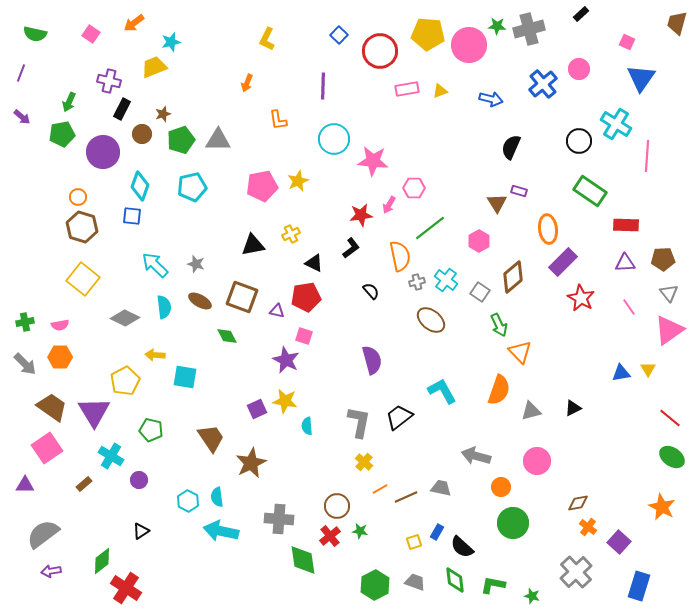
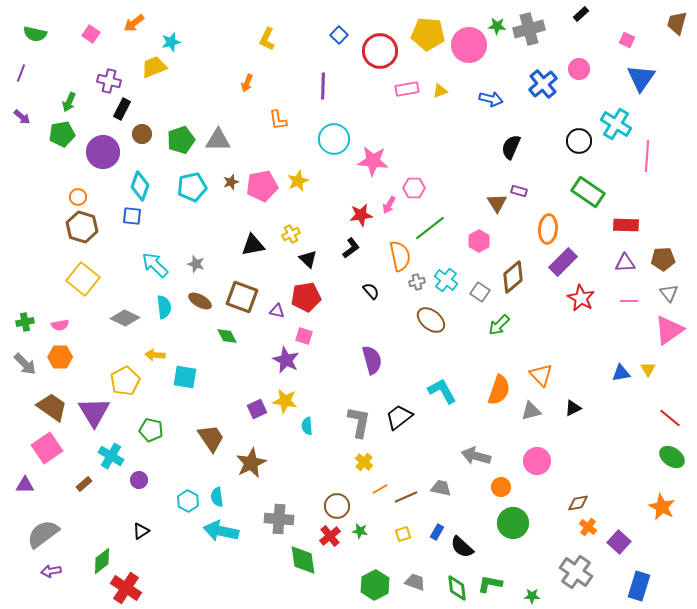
pink square at (627, 42): moved 2 px up
brown star at (163, 114): moved 68 px right, 68 px down
green rectangle at (590, 191): moved 2 px left, 1 px down
orange ellipse at (548, 229): rotated 12 degrees clockwise
black triangle at (314, 263): moved 6 px left, 4 px up; rotated 18 degrees clockwise
pink line at (629, 307): moved 6 px up; rotated 54 degrees counterclockwise
green arrow at (499, 325): rotated 70 degrees clockwise
orange triangle at (520, 352): moved 21 px right, 23 px down
yellow square at (414, 542): moved 11 px left, 8 px up
gray cross at (576, 572): rotated 12 degrees counterclockwise
green diamond at (455, 580): moved 2 px right, 8 px down
green L-shape at (493, 585): moved 3 px left, 1 px up
green star at (532, 596): rotated 14 degrees counterclockwise
